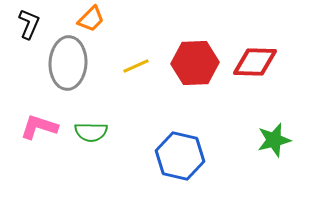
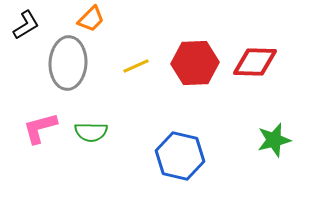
black L-shape: moved 3 px left, 1 px down; rotated 36 degrees clockwise
pink L-shape: moved 1 px right, 1 px down; rotated 33 degrees counterclockwise
